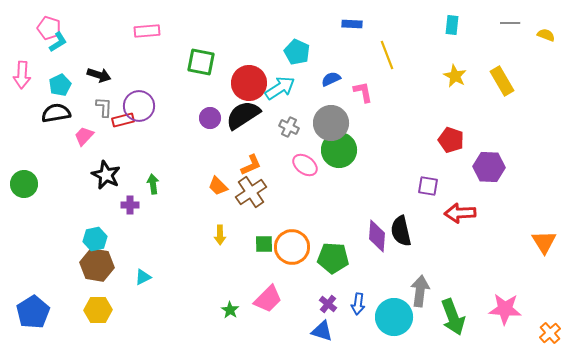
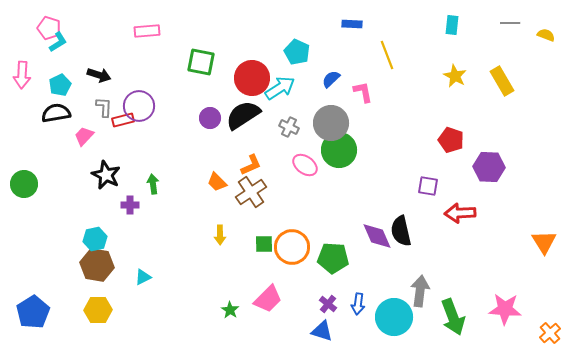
blue semicircle at (331, 79): rotated 18 degrees counterclockwise
red circle at (249, 83): moved 3 px right, 5 px up
orange trapezoid at (218, 186): moved 1 px left, 4 px up
purple diamond at (377, 236): rotated 28 degrees counterclockwise
